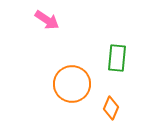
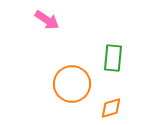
green rectangle: moved 4 px left
orange diamond: rotated 50 degrees clockwise
